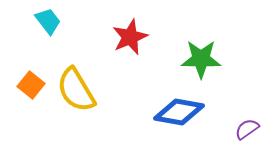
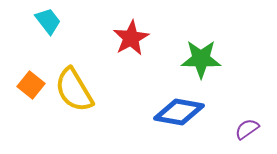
red star: moved 1 px right, 1 px down; rotated 6 degrees counterclockwise
yellow semicircle: moved 2 px left
